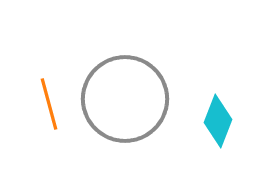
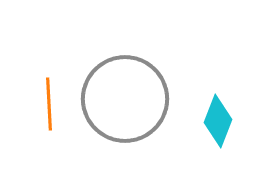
orange line: rotated 12 degrees clockwise
